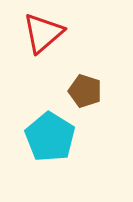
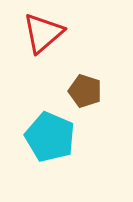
cyan pentagon: rotated 9 degrees counterclockwise
